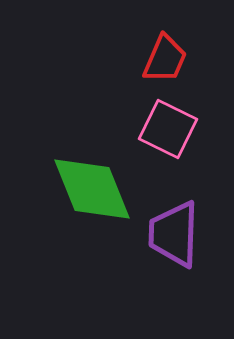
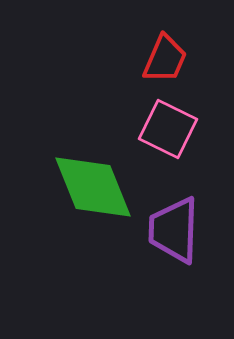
green diamond: moved 1 px right, 2 px up
purple trapezoid: moved 4 px up
